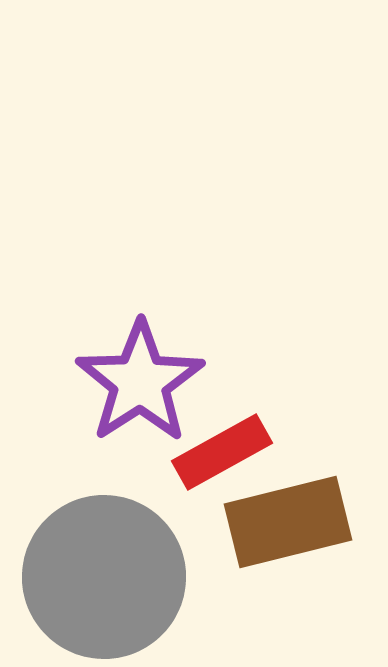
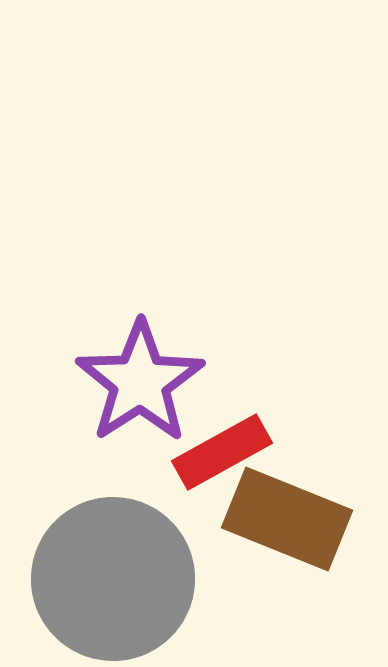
brown rectangle: moved 1 px left, 3 px up; rotated 36 degrees clockwise
gray circle: moved 9 px right, 2 px down
